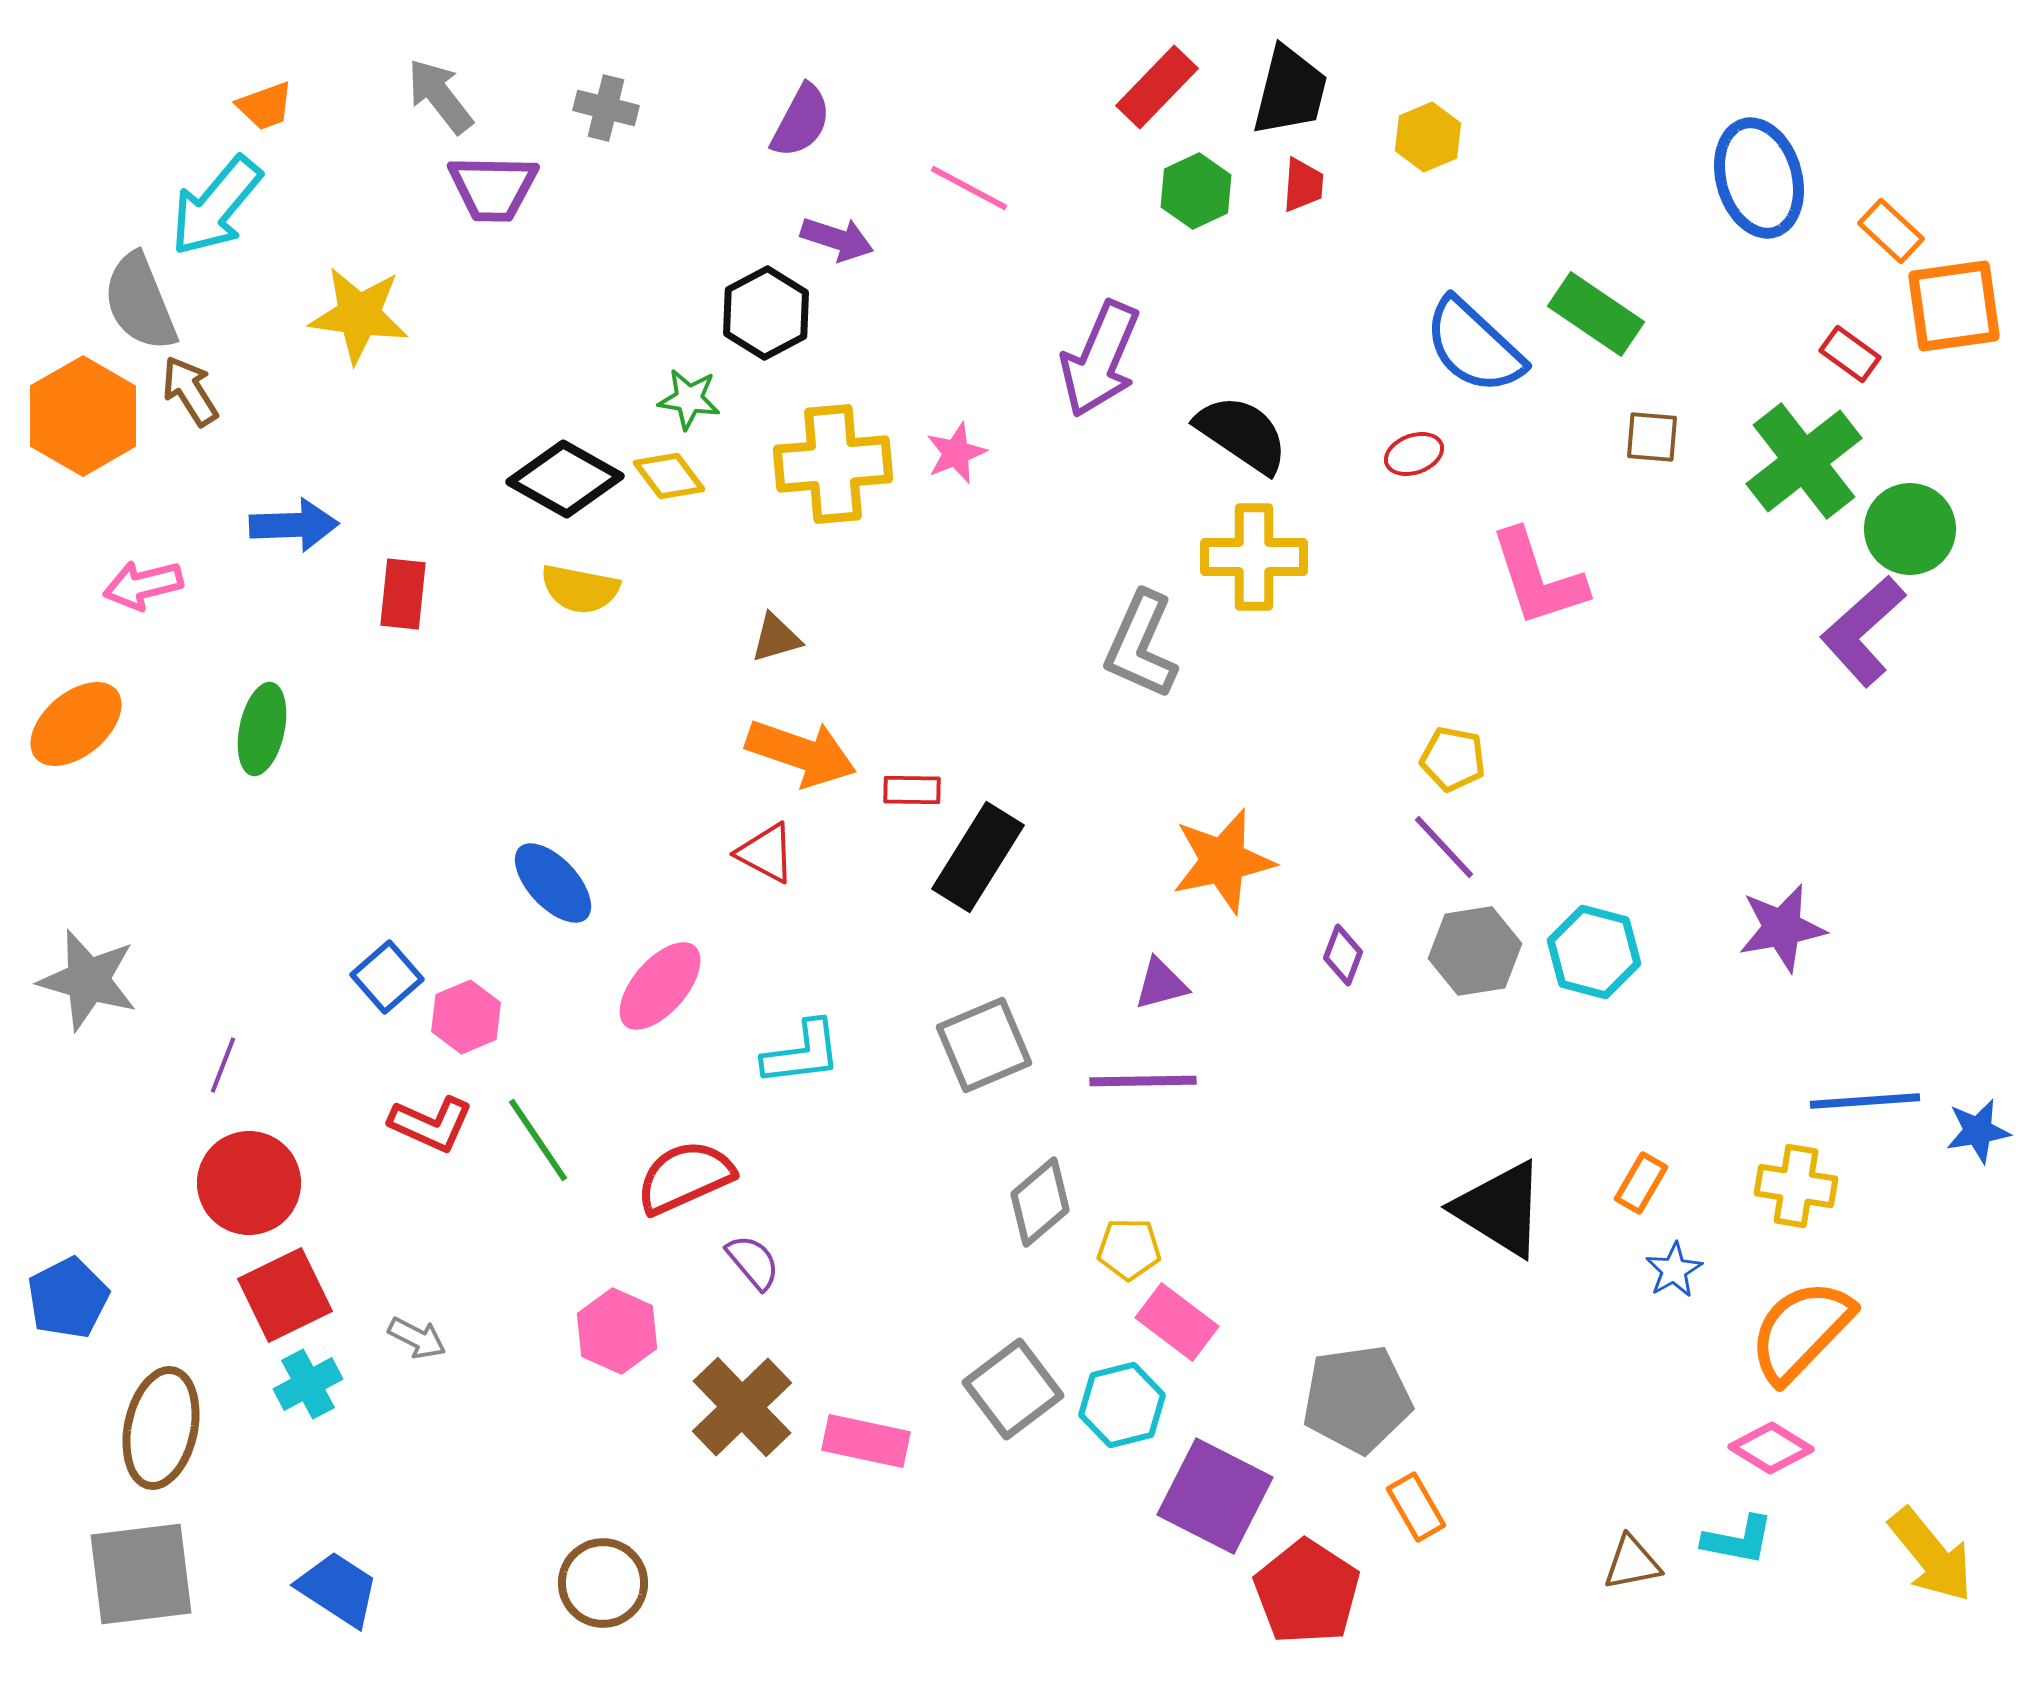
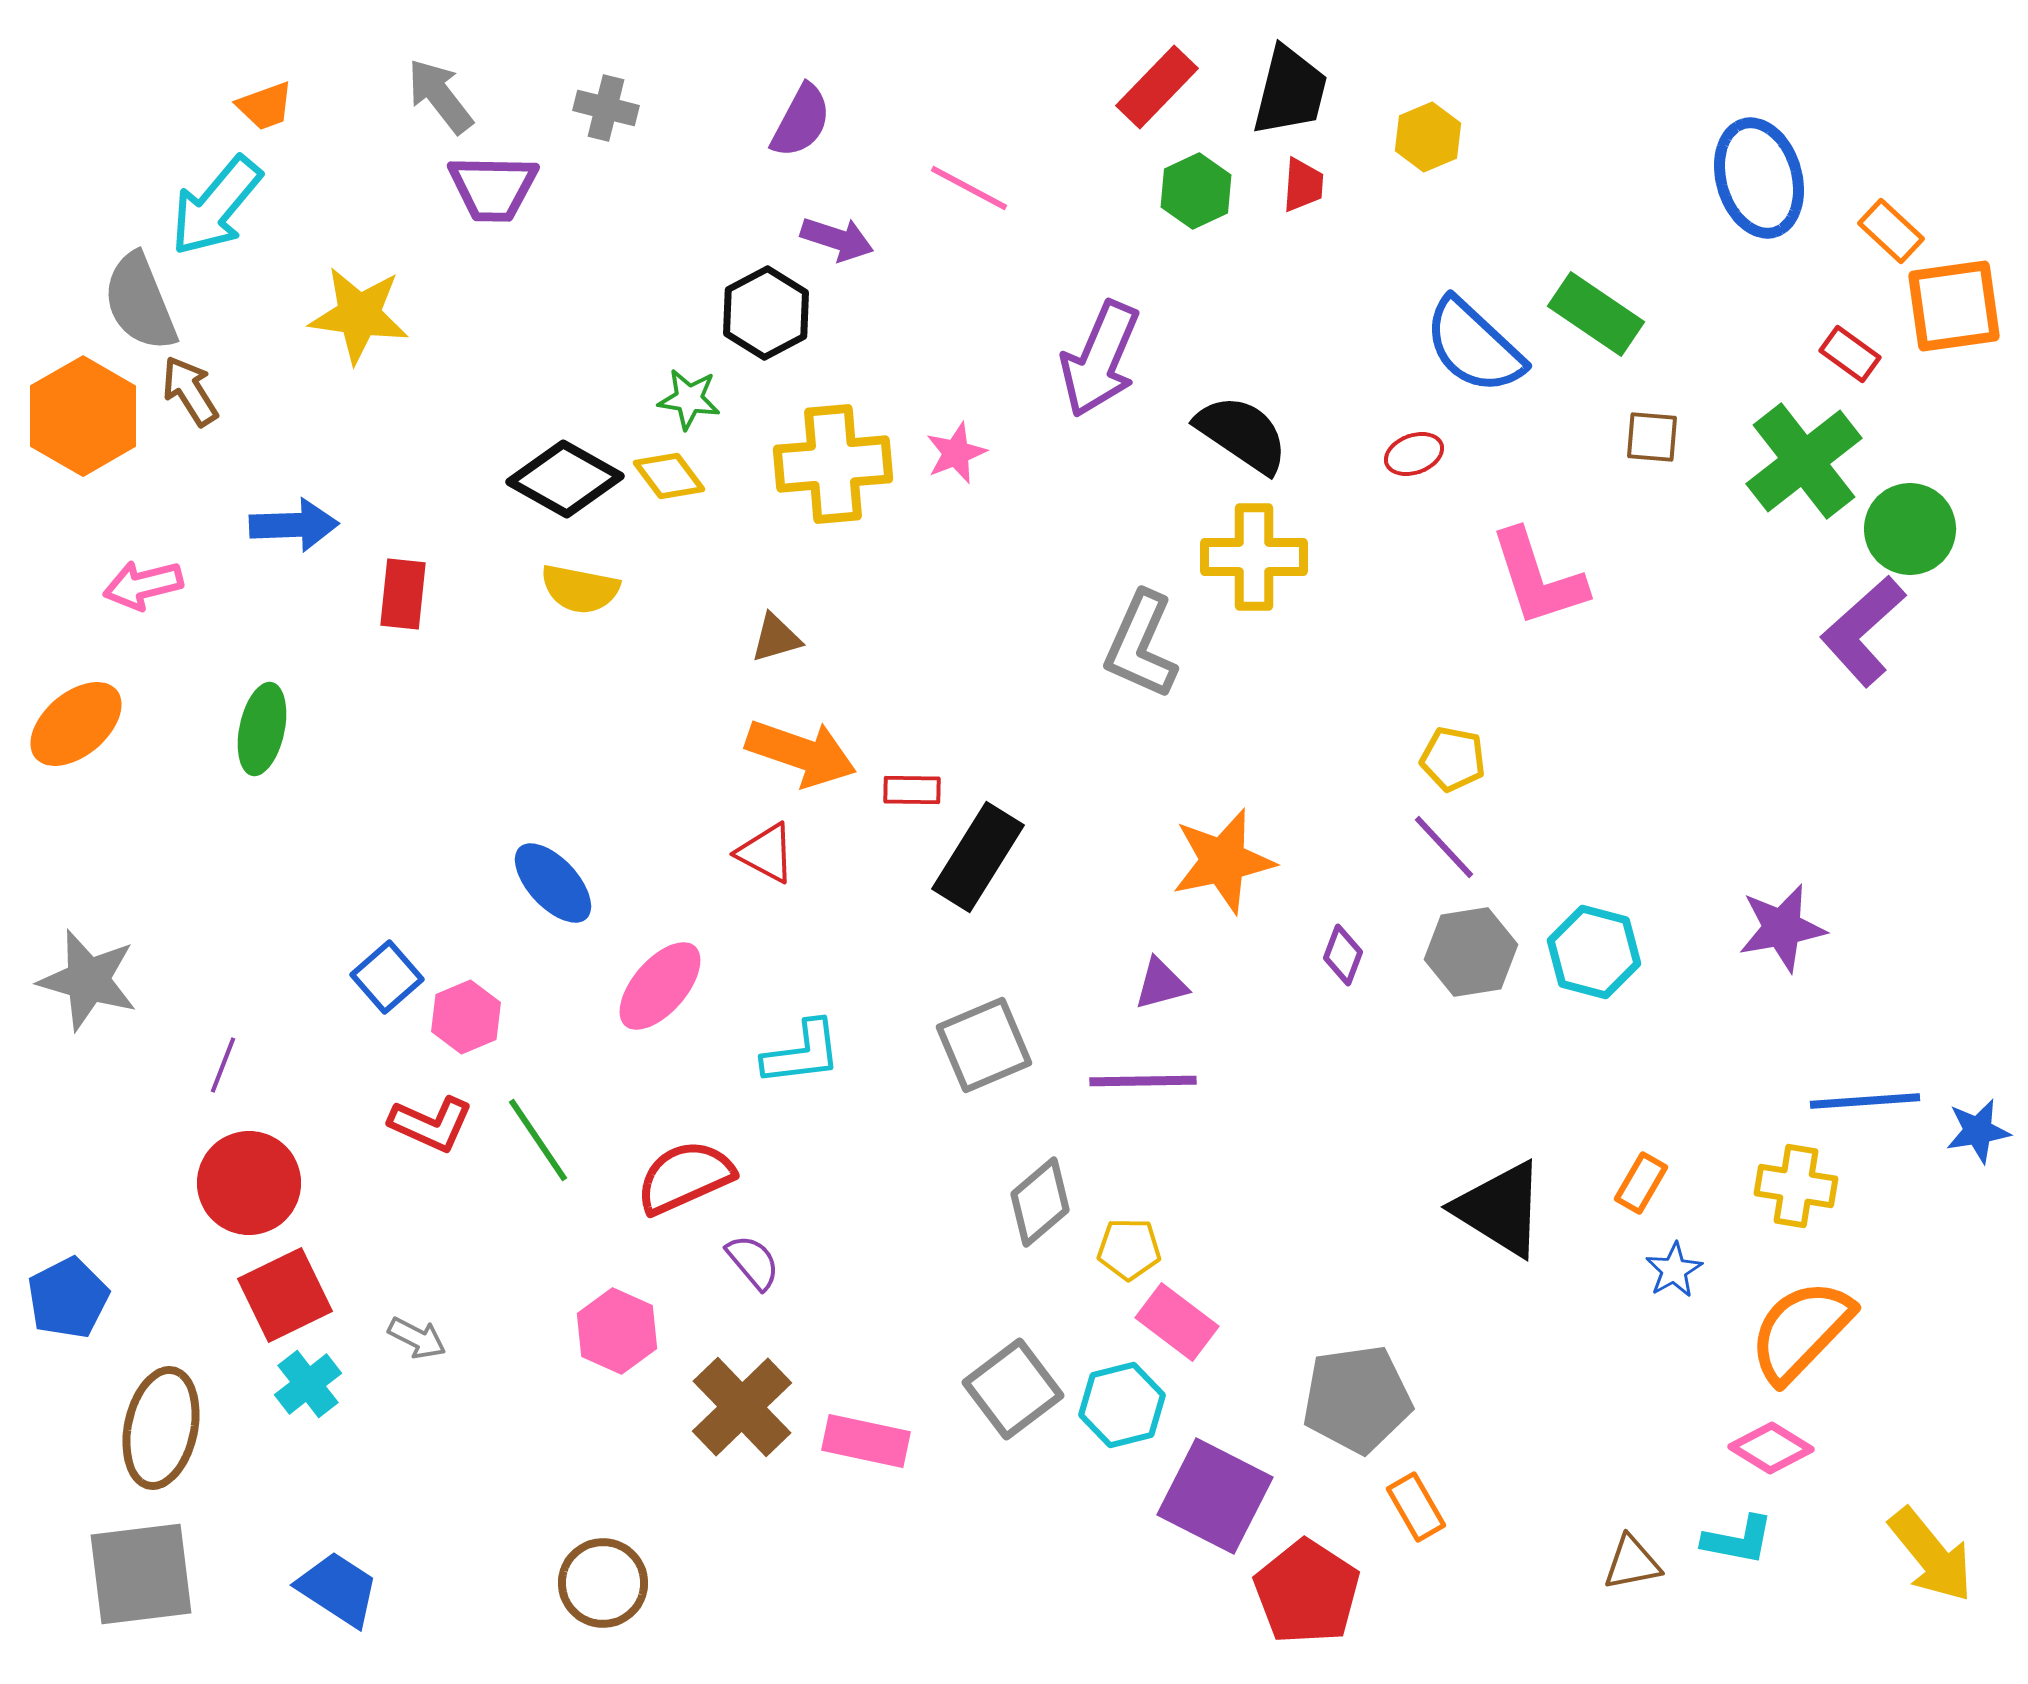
gray hexagon at (1475, 951): moved 4 px left, 1 px down
cyan cross at (308, 1384): rotated 10 degrees counterclockwise
